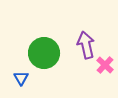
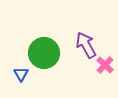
purple arrow: rotated 16 degrees counterclockwise
blue triangle: moved 4 px up
